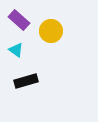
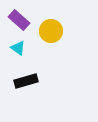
cyan triangle: moved 2 px right, 2 px up
